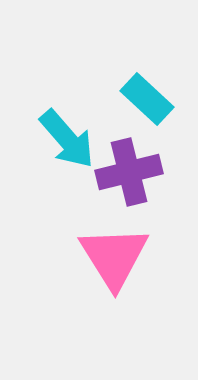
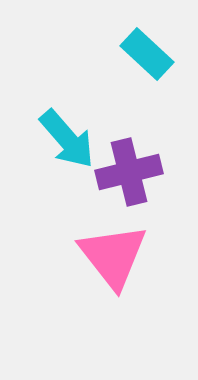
cyan rectangle: moved 45 px up
pink triangle: moved 1 px left, 1 px up; rotated 6 degrees counterclockwise
